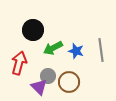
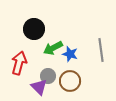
black circle: moved 1 px right, 1 px up
blue star: moved 6 px left, 3 px down
brown circle: moved 1 px right, 1 px up
